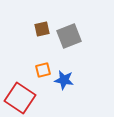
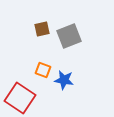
orange square: rotated 35 degrees clockwise
